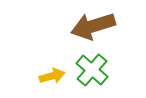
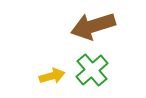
green cross: rotated 8 degrees clockwise
